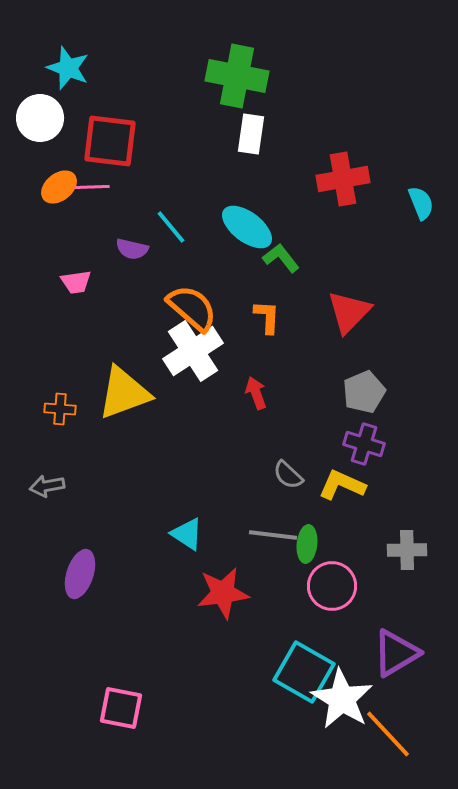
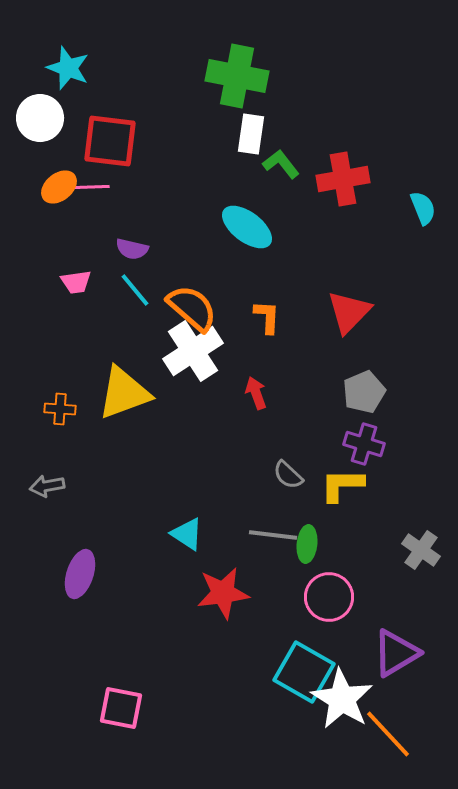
cyan semicircle: moved 2 px right, 5 px down
cyan line: moved 36 px left, 63 px down
green L-shape: moved 94 px up
yellow L-shape: rotated 24 degrees counterclockwise
gray cross: moved 14 px right; rotated 36 degrees clockwise
pink circle: moved 3 px left, 11 px down
